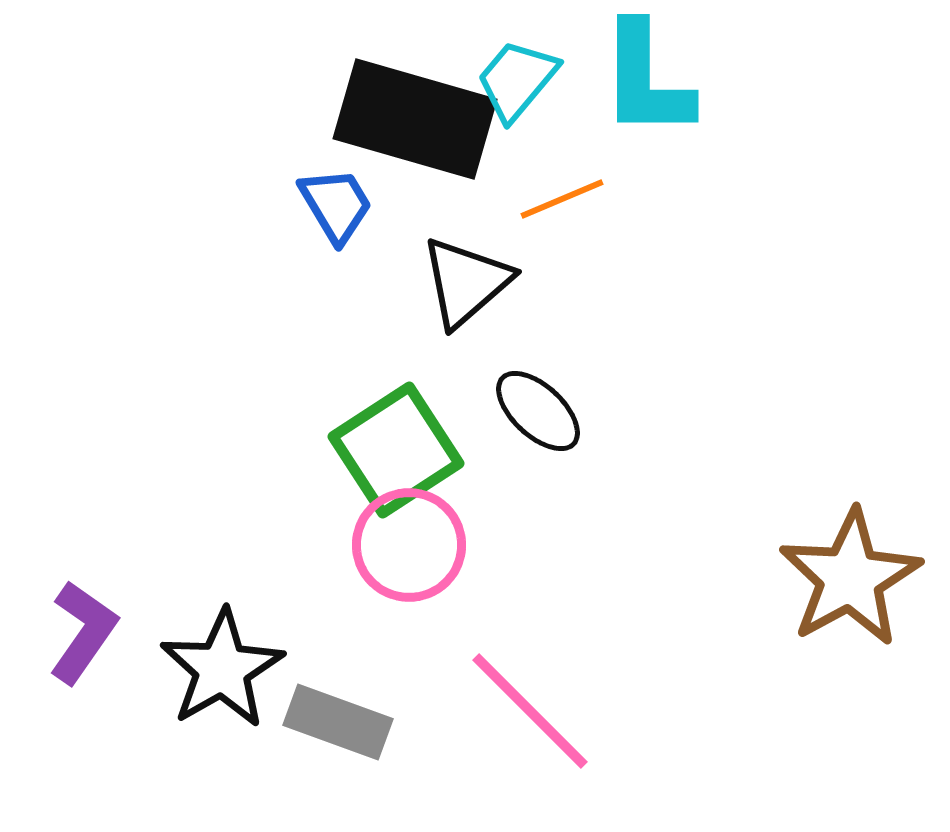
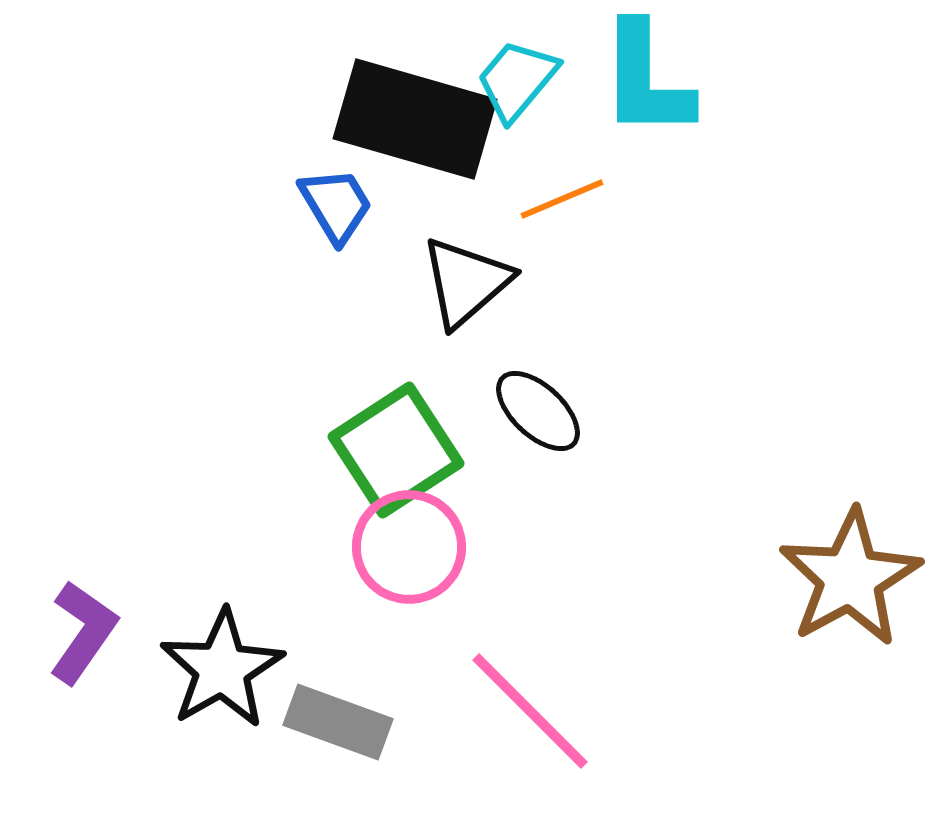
pink circle: moved 2 px down
